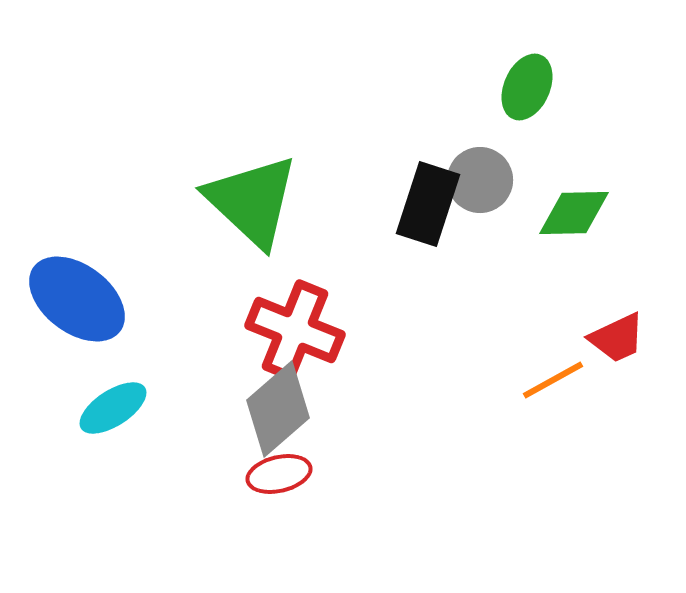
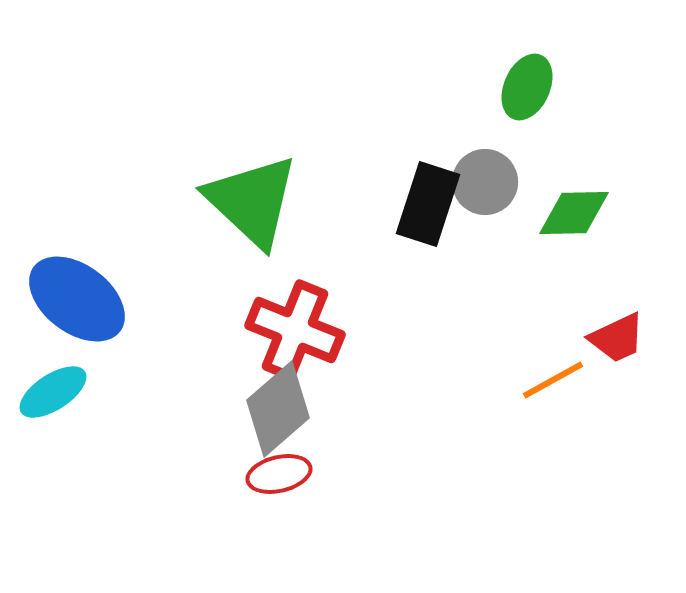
gray circle: moved 5 px right, 2 px down
cyan ellipse: moved 60 px left, 16 px up
